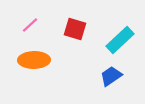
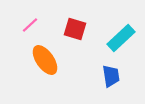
cyan rectangle: moved 1 px right, 2 px up
orange ellipse: moved 11 px right; rotated 56 degrees clockwise
blue trapezoid: rotated 115 degrees clockwise
